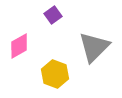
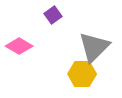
pink diamond: rotated 60 degrees clockwise
yellow hexagon: moved 27 px right; rotated 20 degrees counterclockwise
